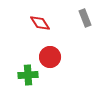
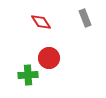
red diamond: moved 1 px right, 1 px up
red circle: moved 1 px left, 1 px down
